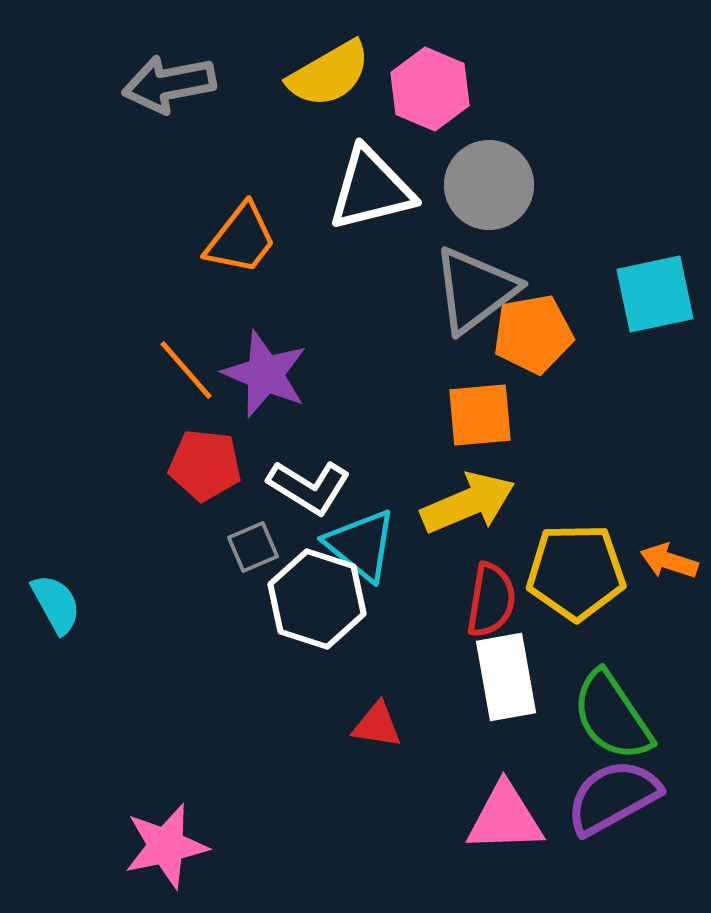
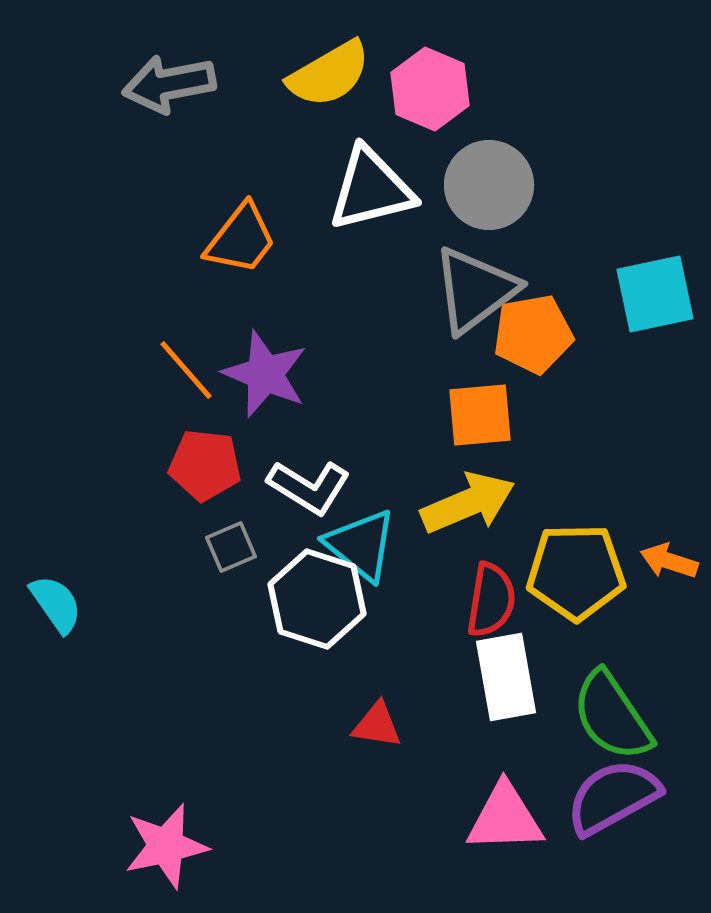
gray square: moved 22 px left
cyan semicircle: rotated 6 degrees counterclockwise
